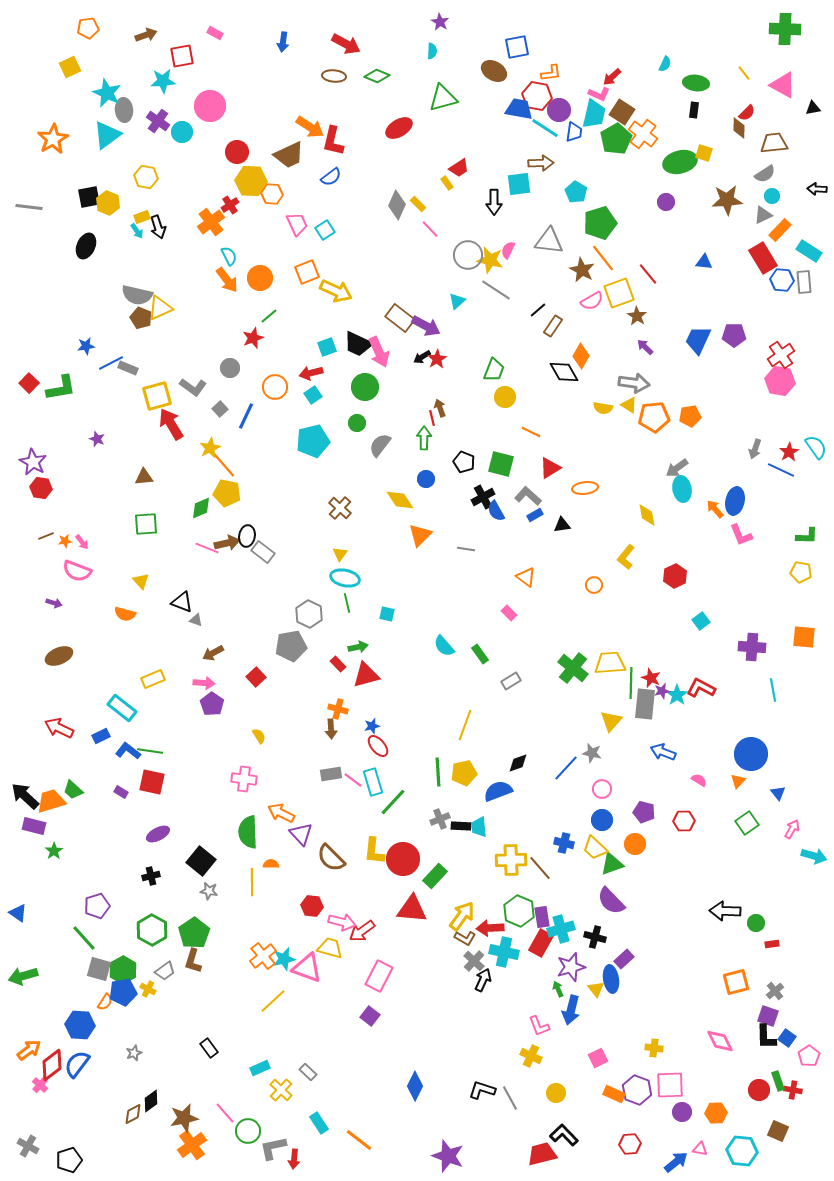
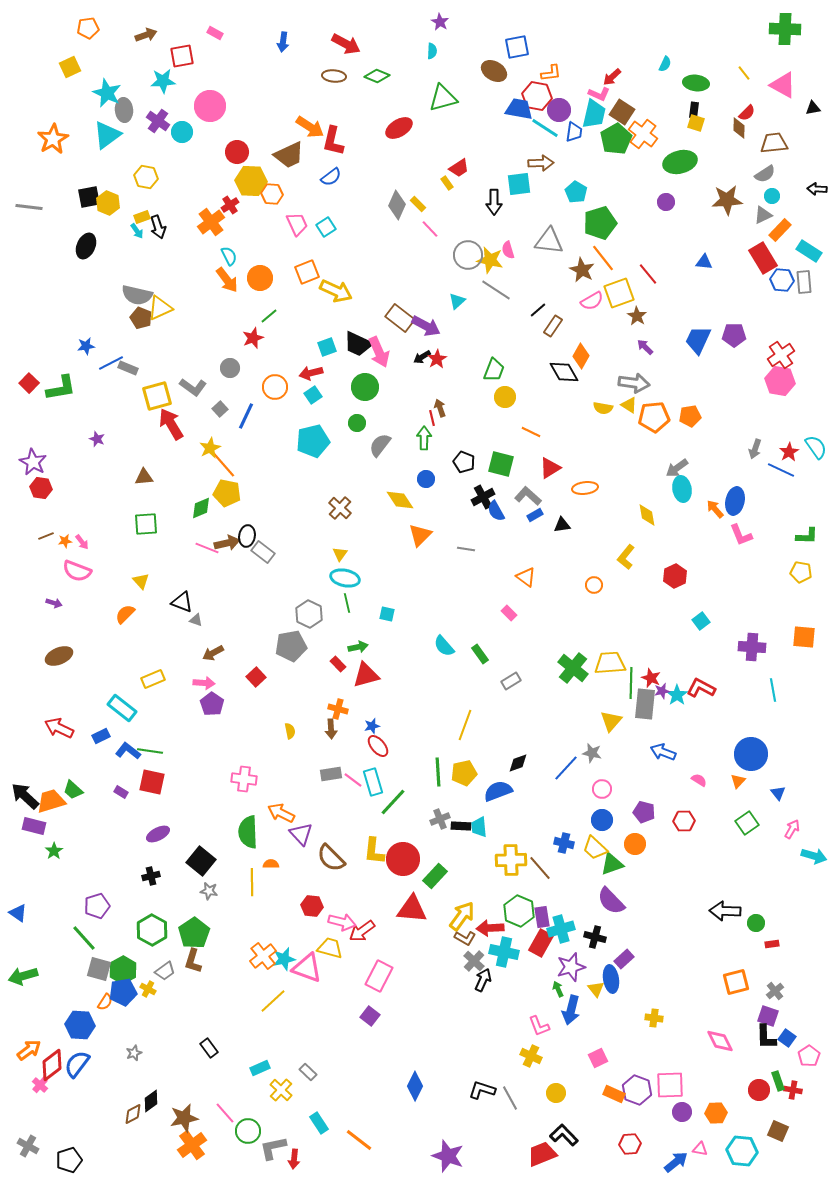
yellow square at (704, 153): moved 8 px left, 30 px up
cyan square at (325, 230): moved 1 px right, 3 px up
pink semicircle at (508, 250): rotated 42 degrees counterclockwise
orange semicircle at (125, 614): rotated 120 degrees clockwise
yellow semicircle at (259, 736): moved 31 px right, 5 px up; rotated 21 degrees clockwise
yellow cross at (654, 1048): moved 30 px up
red trapezoid at (542, 1154): rotated 8 degrees counterclockwise
